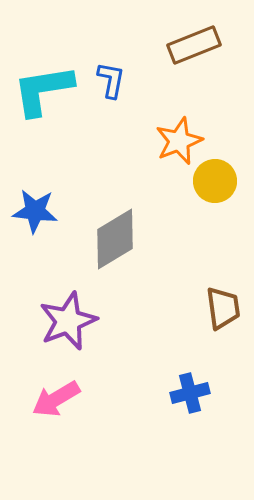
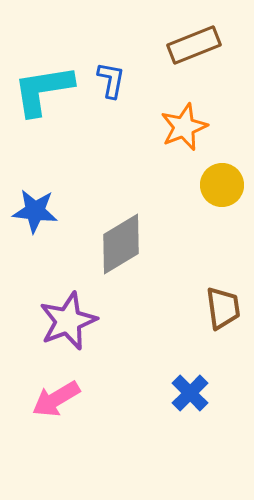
orange star: moved 5 px right, 14 px up
yellow circle: moved 7 px right, 4 px down
gray diamond: moved 6 px right, 5 px down
blue cross: rotated 30 degrees counterclockwise
